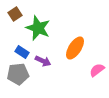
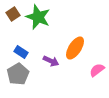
brown square: moved 2 px left
green star: moved 11 px up
blue rectangle: moved 1 px left
purple arrow: moved 8 px right
gray pentagon: rotated 25 degrees counterclockwise
